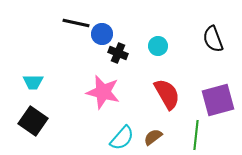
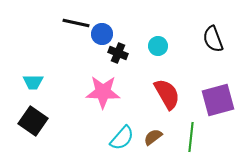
pink star: rotated 12 degrees counterclockwise
green line: moved 5 px left, 2 px down
